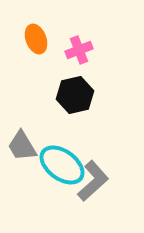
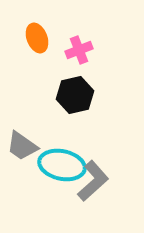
orange ellipse: moved 1 px right, 1 px up
gray trapezoid: rotated 24 degrees counterclockwise
cyan ellipse: rotated 24 degrees counterclockwise
